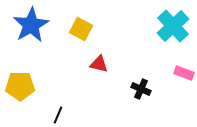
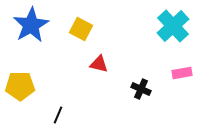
pink rectangle: moved 2 px left; rotated 30 degrees counterclockwise
